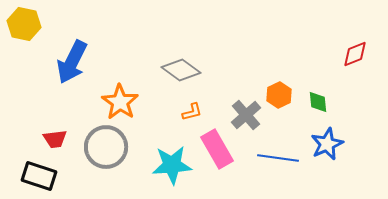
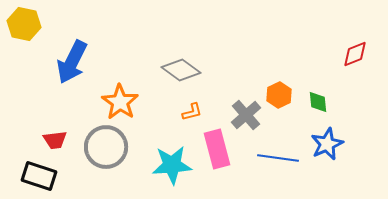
red trapezoid: moved 1 px down
pink rectangle: rotated 15 degrees clockwise
